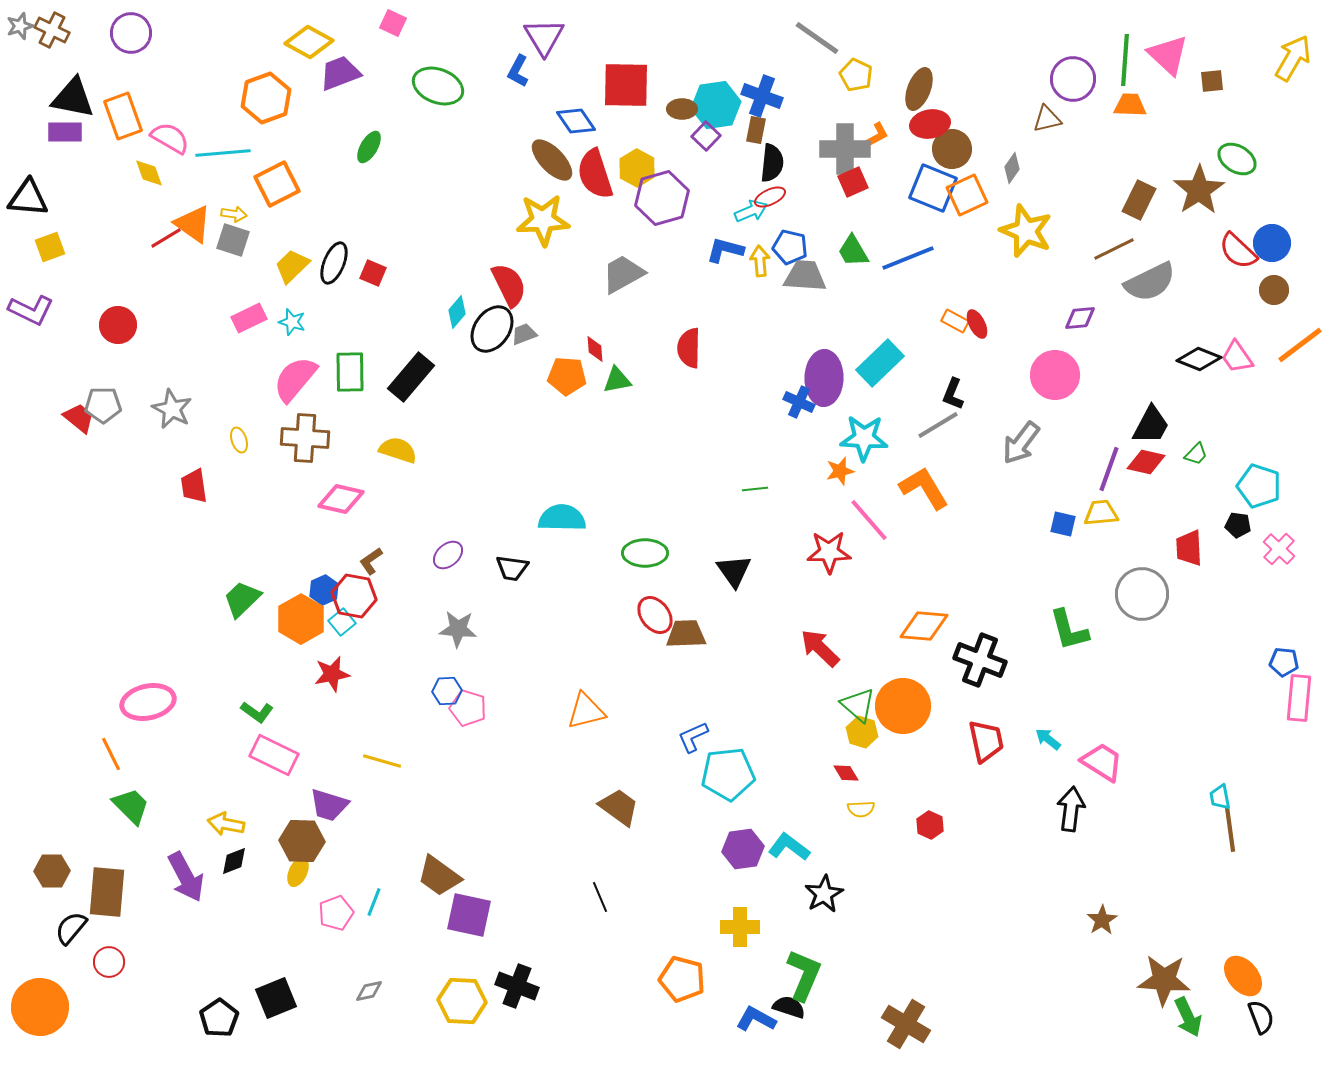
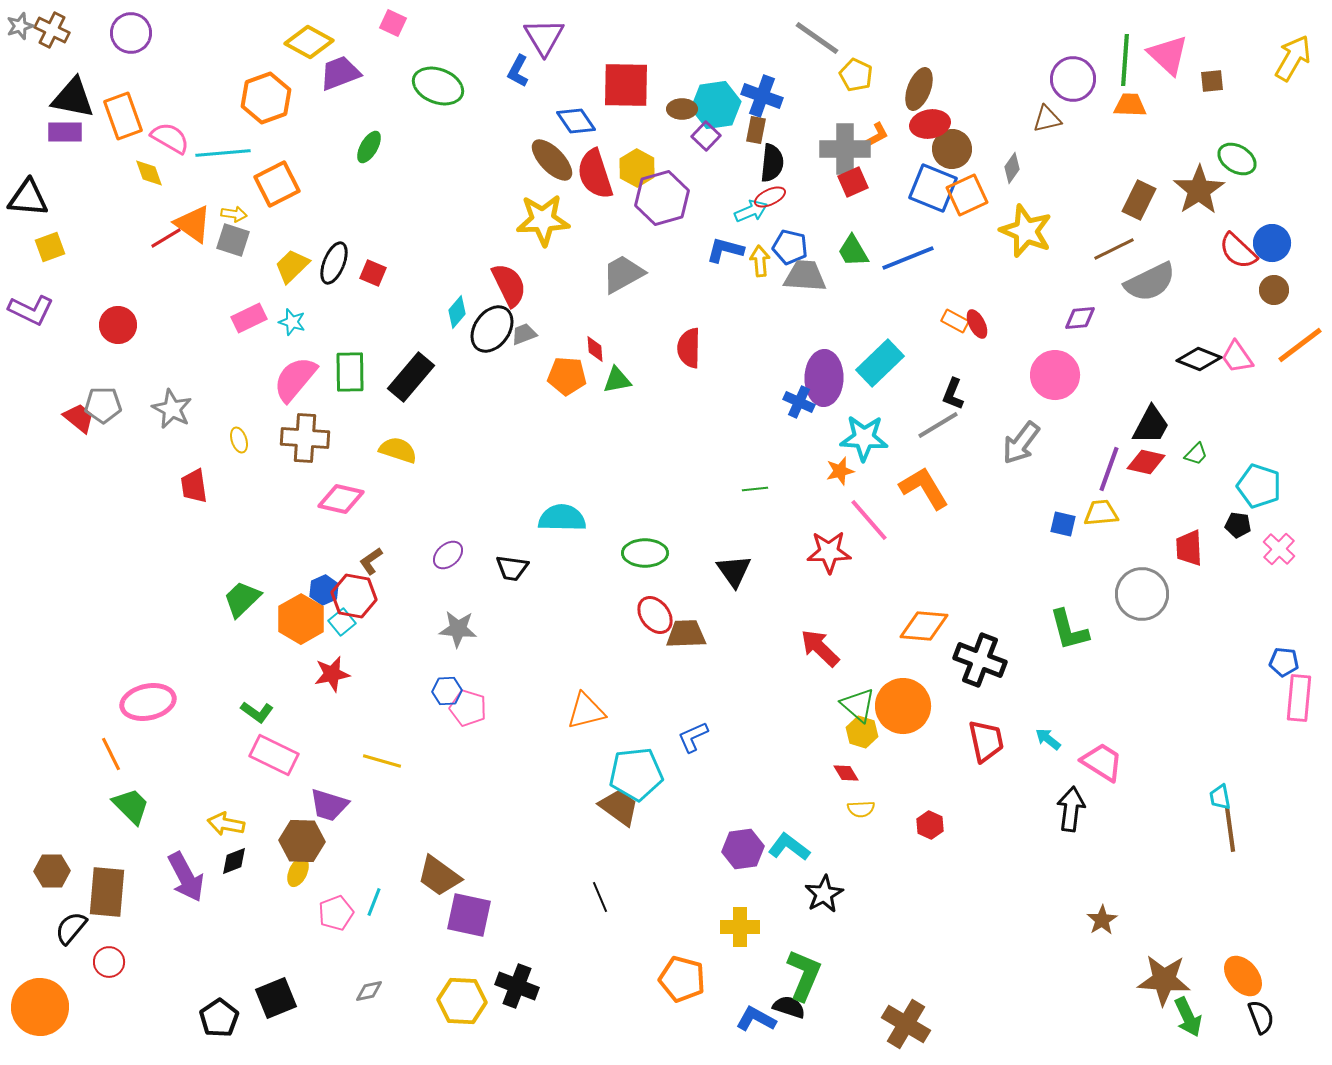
cyan pentagon at (728, 774): moved 92 px left
